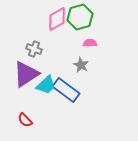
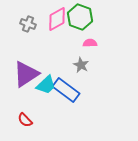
green hexagon: rotated 25 degrees counterclockwise
gray cross: moved 6 px left, 25 px up
